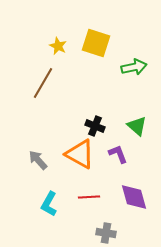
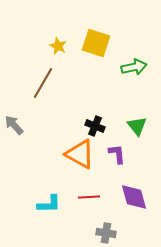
green triangle: rotated 10 degrees clockwise
purple L-shape: moved 1 px left; rotated 15 degrees clockwise
gray arrow: moved 24 px left, 35 px up
cyan L-shape: rotated 120 degrees counterclockwise
